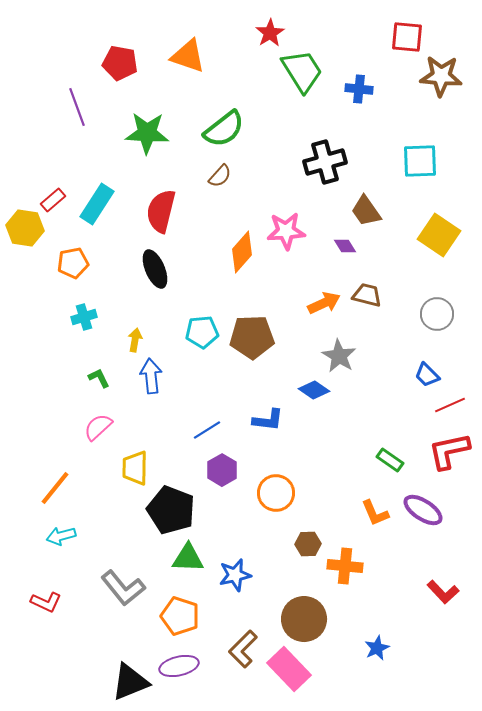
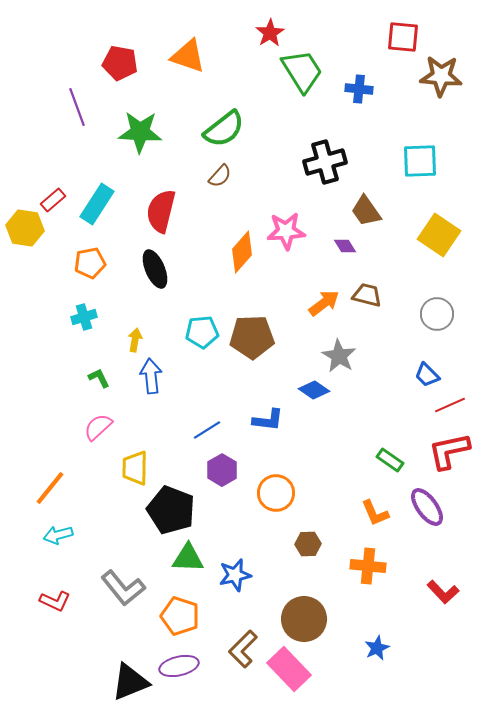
red square at (407, 37): moved 4 px left
green star at (147, 133): moved 7 px left, 1 px up
orange pentagon at (73, 263): moved 17 px right
orange arrow at (324, 303): rotated 12 degrees counterclockwise
orange line at (55, 488): moved 5 px left
purple ellipse at (423, 510): moved 4 px right, 3 px up; rotated 21 degrees clockwise
cyan arrow at (61, 536): moved 3 px left, 1 px up
orange cross at (345, 566): moved 23 px right
red L-shape at (46, 602): moved 9 px right, 1 px up
